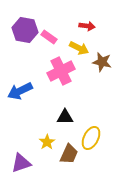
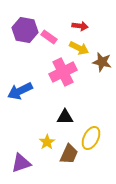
red arrow: moved 7 px left
pink cross: moved 2 px right, 1 px down
